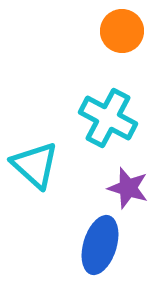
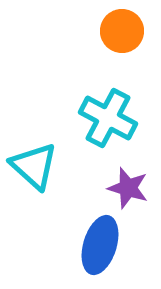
cyan triangle: moved 1 px left, 1 px down
